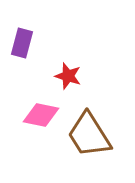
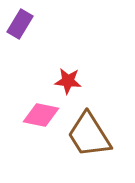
purple rectangle: moved 2 px left, 19 px up; rotated 16 degrees clockwise
red star: moved 5 px down; rotated 12 degrees counterclockwise
